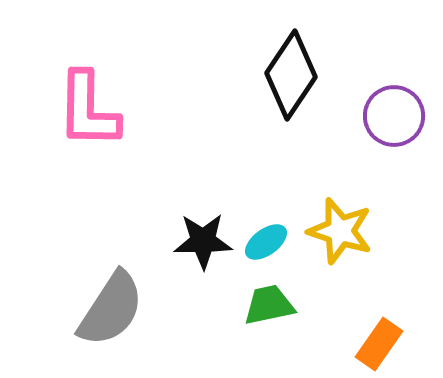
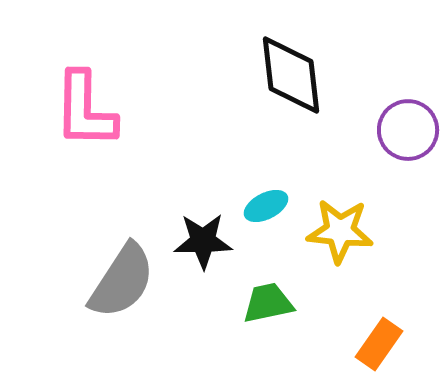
black diamond: rotated 40 degrees counterclockwise
pink L-shape: moved 3 px left
purple circle: moved 14 px right, 14 px down
yellow star: rotated 12 degrees counterclockwise
cyan ellipse: moved 36 px up; rotated 9 degrees clockwise
green trapezoid: moved 1 px left, 2 px up
gray semicircle: moved 11 px right, 28 px up
